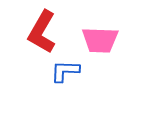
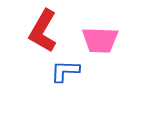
red L-shape: moved 1 px right, 1 px up
